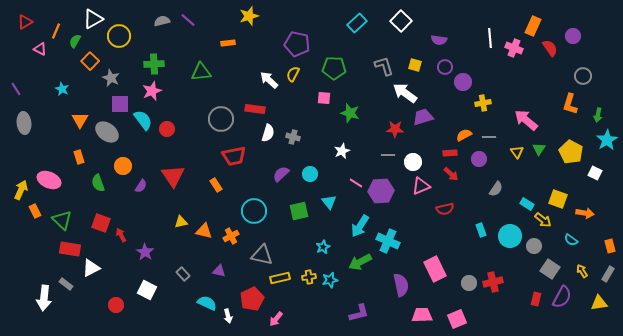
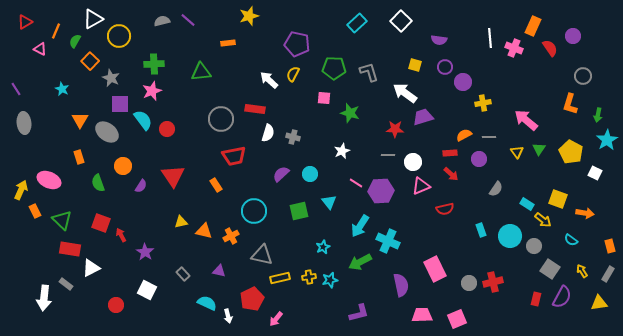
gray L-shape at (384, 66): moved 15 px left, 6 px down
